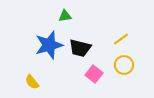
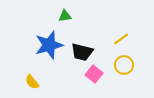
black trapezoid: moved 2 px right, 4 px down
